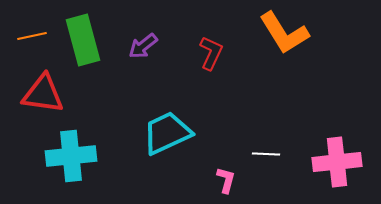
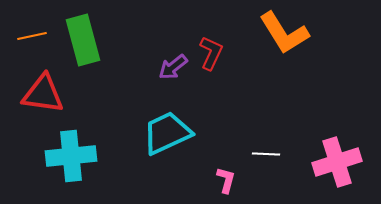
purple arrow: moved 30 px right, 21 px down
pink cross: rotated 12 degrees counterclockwise
